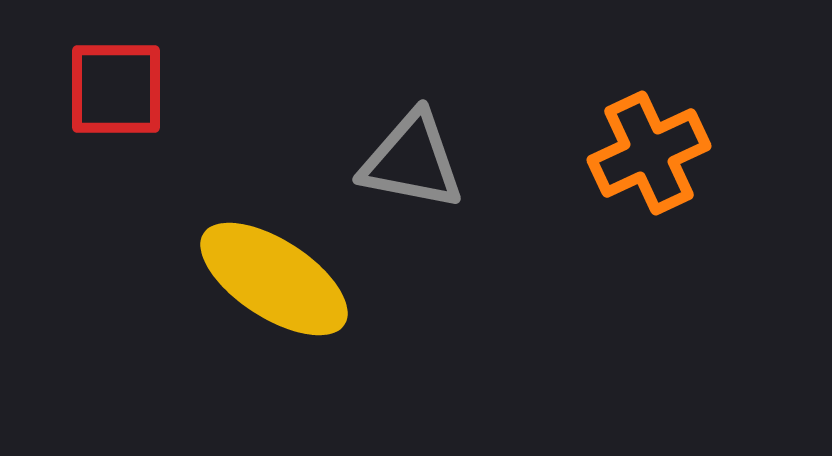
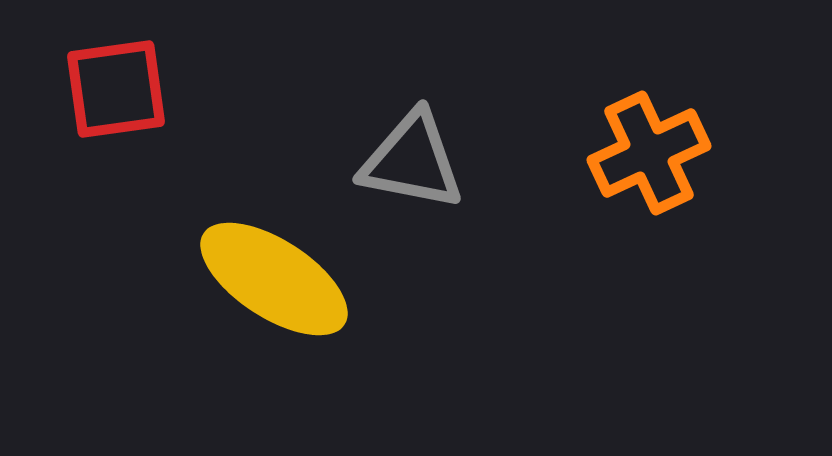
red square: rotated 8 degrees counterclockwise
